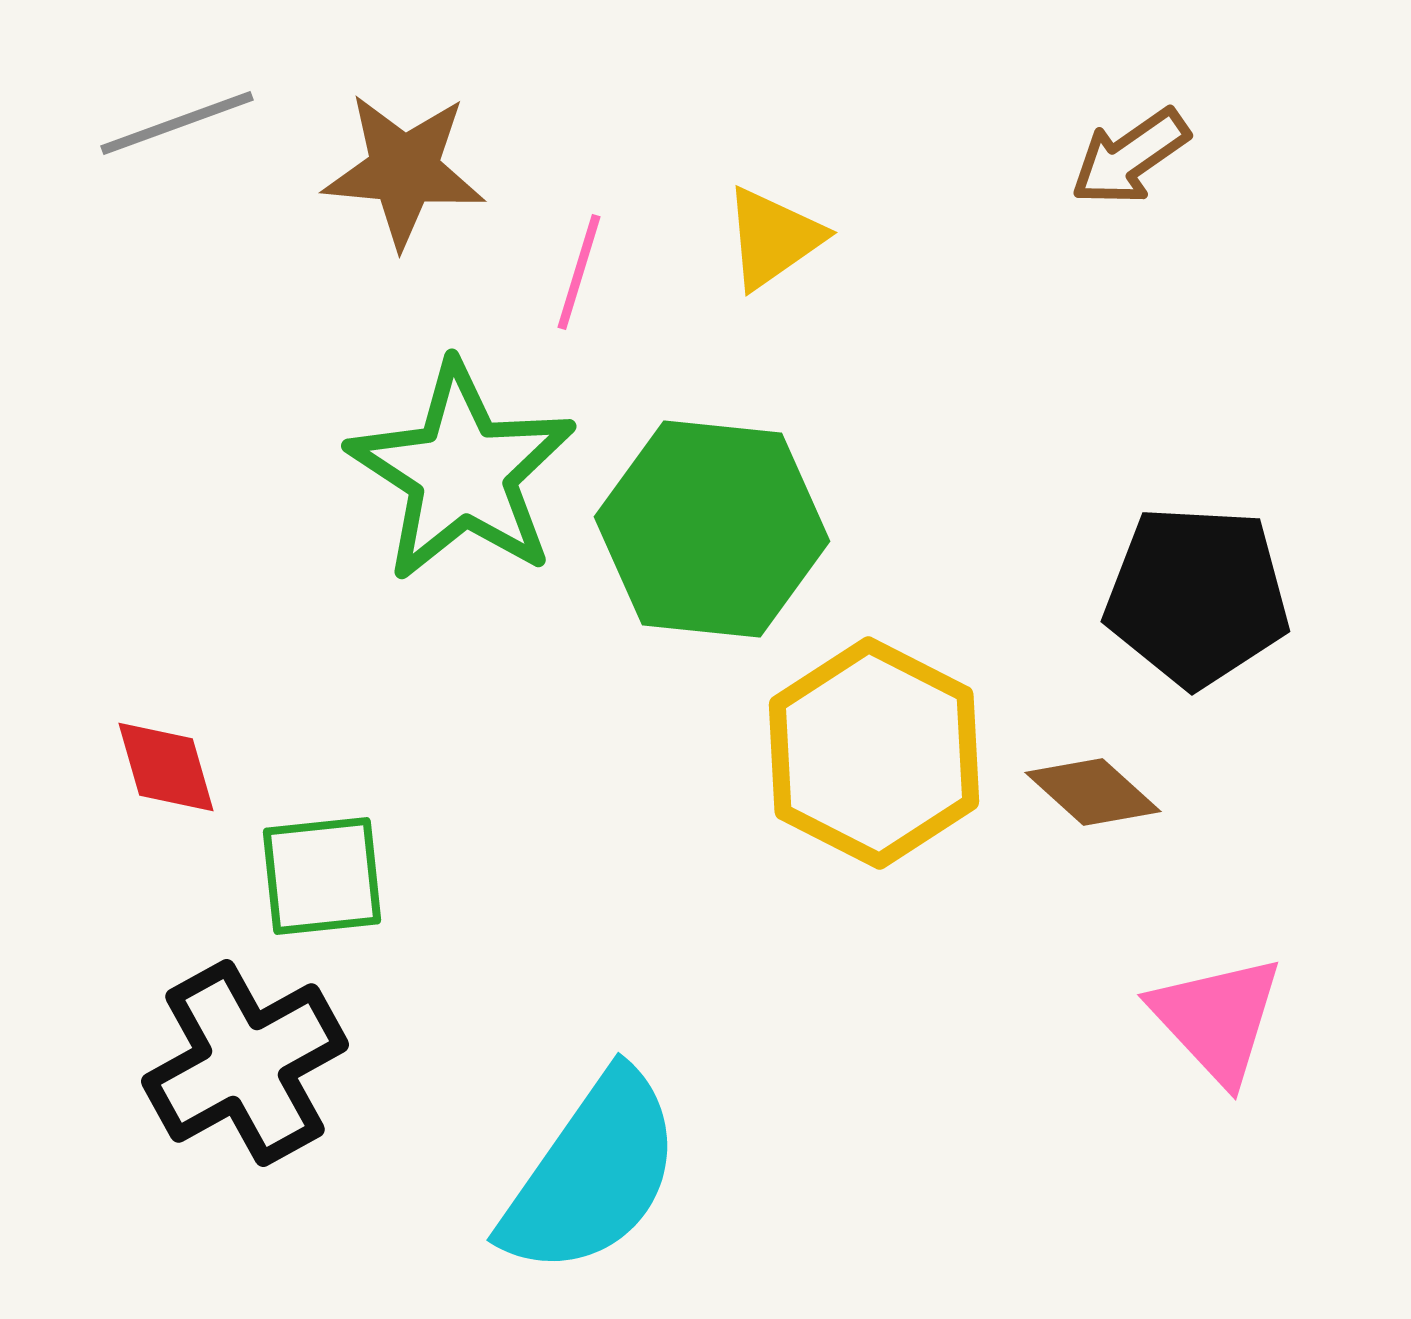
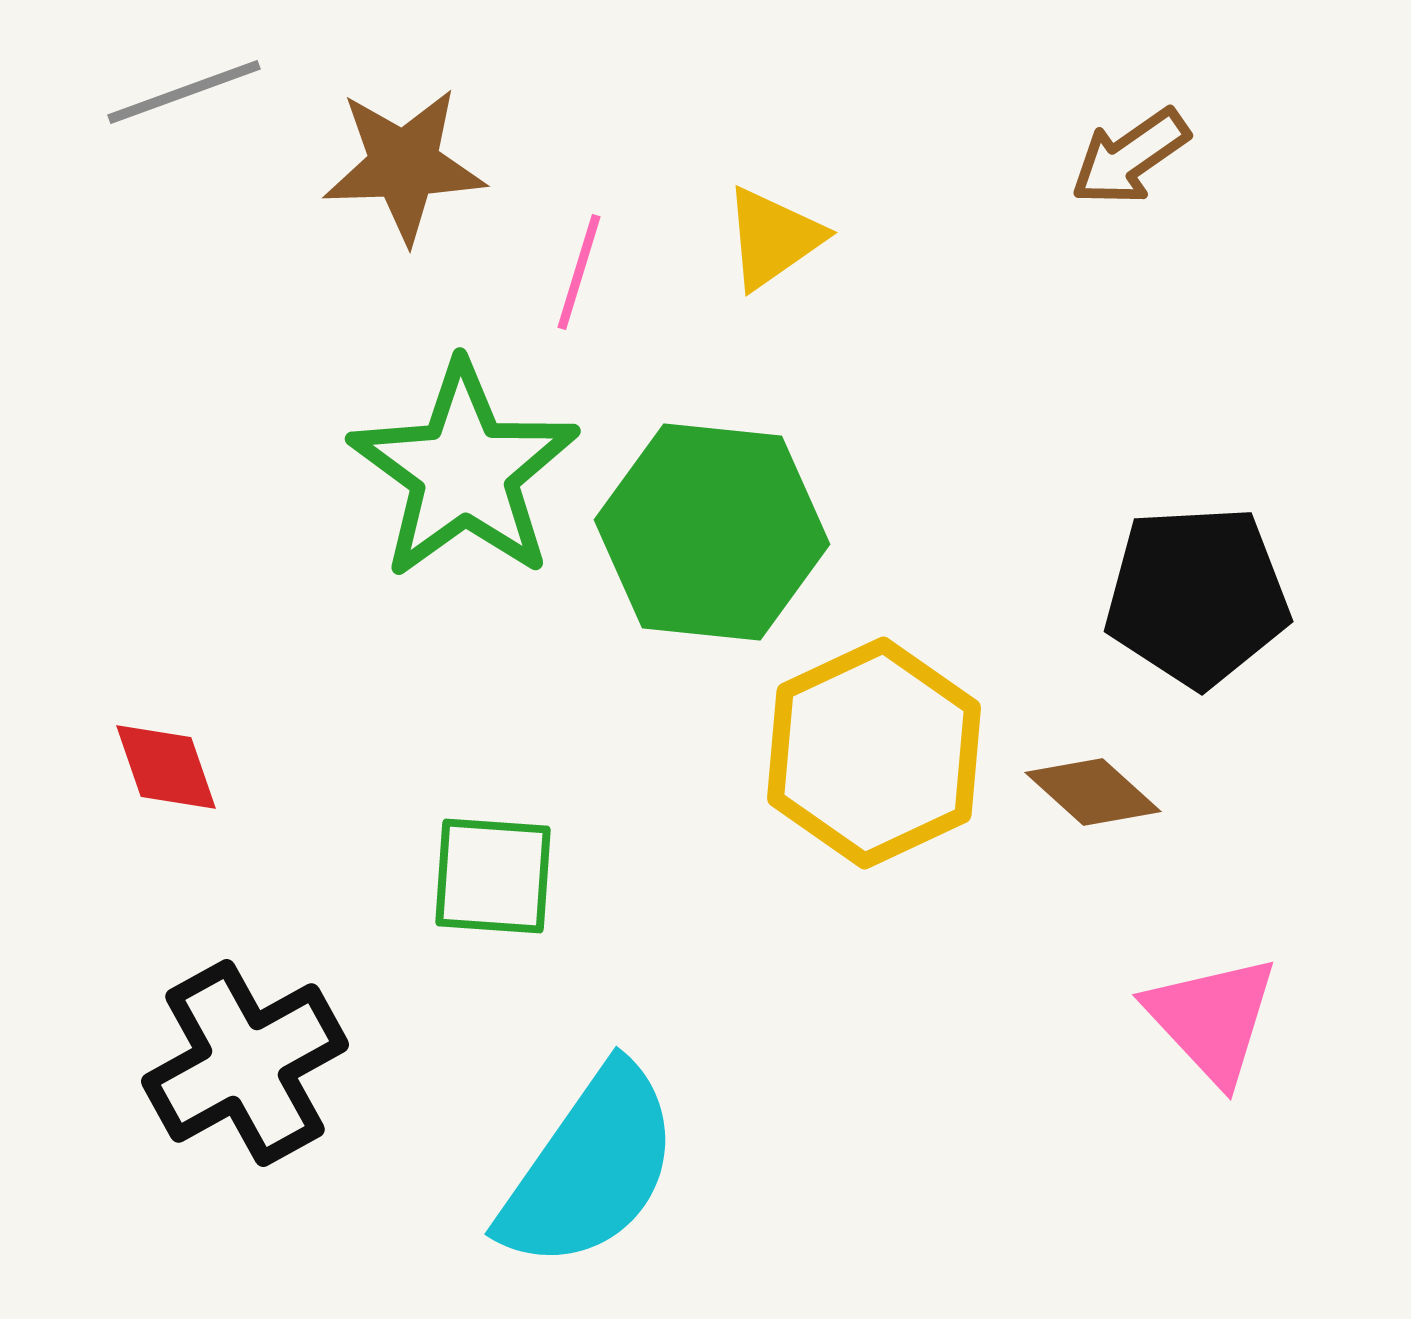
gray line: moved 7 px right, 31 px up
brown star: moved 5 px up; rotated 7 degrees counterclockwise
green star: moved 2 px right, 1 px up; rotated 3 degrees clockwise
green hexagon: moved 3 px down
black pentagon: rotated 6 degrees counterclockwise
yellow hexagon: rotated 8 degrees clockwise
red diamond: rotated 3 degrees counterclockwise
green square: moved 171 px right; rotated 10 degrees clockwise
pink triangle: moved 5 px left
cyan semicircle: moved 2 px left, 6 px up
